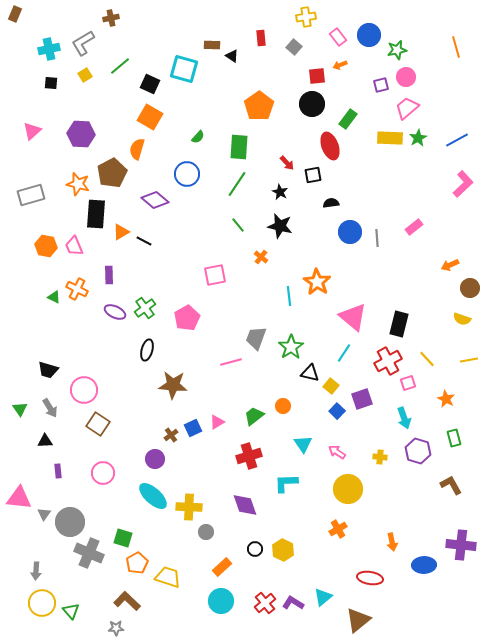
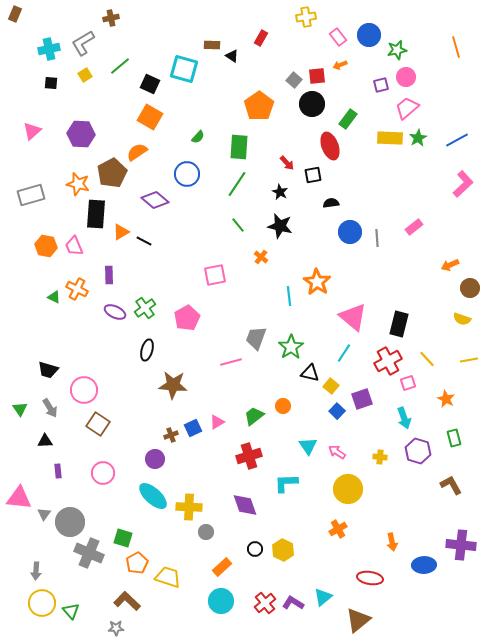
red rectangle at (261, 38): rotated 35 degrees clockwise
gray square at (294, 47): moved 33 px down
orange semicircle at (137, 149): moved 3 px down; rotated 40 degrees clockwise
brown cross at (171, 435): rotated 16 degrees clockwise
cyan triangle at (303, 444): moved 5 px right, 2 px down
